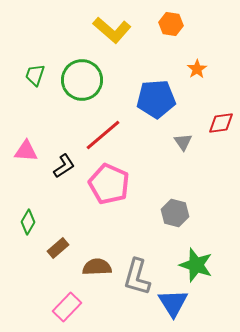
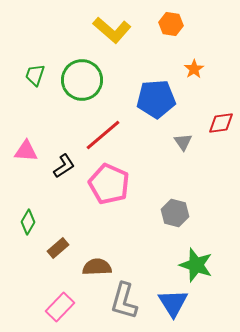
orange star: moved 3 px left
gray L-shape: moved 13 px left, 24 px down
pink rectangle: moved 7 px left
